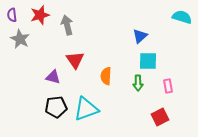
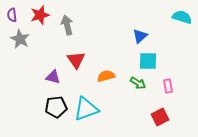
red triangle: moved 1 px right
orange semicircle: rotated 72 degrees clockwise
green arrow: rotated 56 degrees counterclockwise
